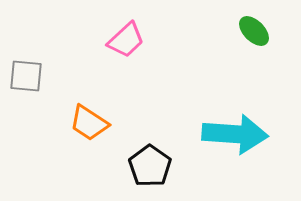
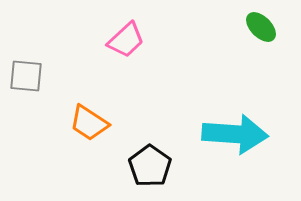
green ellipse: moved 7 px right, 4 px up
